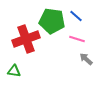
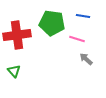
blue line: moved 7 px right; rotated 32 degrees counterclockwise
green pentagon: moved 2 px down
red cross: moved 9 px left, 4 px up; rotated 12 degrees clockwise
green triangle: rotated 40 degrees clockwise
